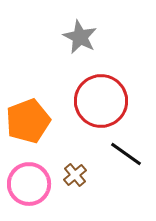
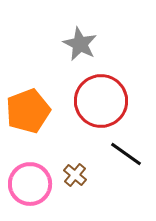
gray star: moved 7 px down
orange pentagon: moved 10 px up
brown cross: rotated 10 degrees counterclockwise
pink circle: moved 1 px right
